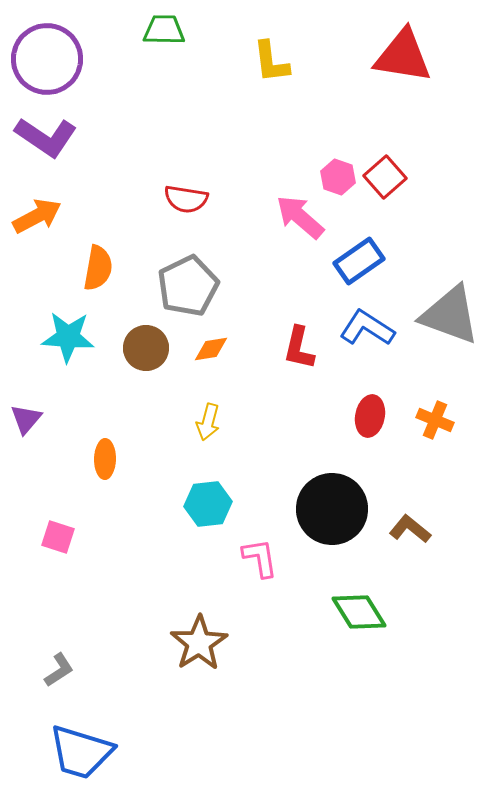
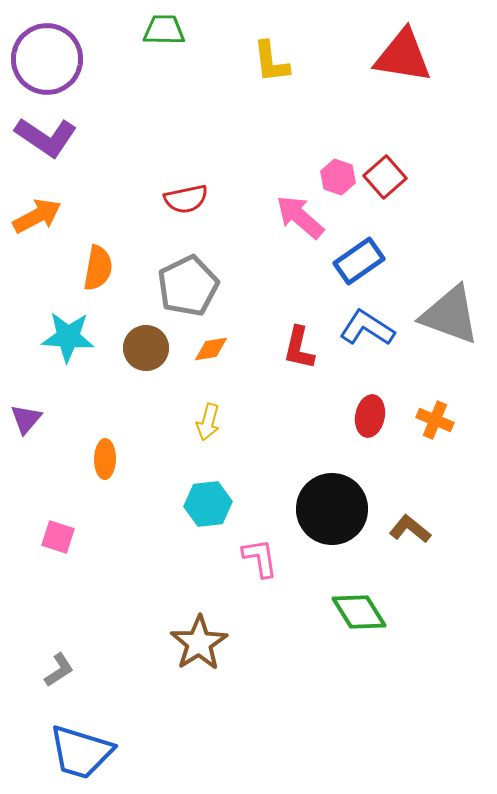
red semicircle: rotated 21 degrees counterclockwise
